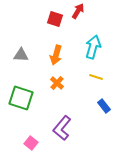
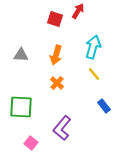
yellow line: moved 2 px left, 3 px up; rotated 32 degrees clockwise
green square: moved 9 px down; rotated 15 degrees counterclockwise
